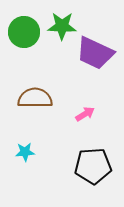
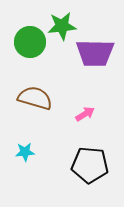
green star: rotated 8 degrees counterclockwise
green circle: moved 6 px right, 10 px down
purple trapezoid: rotated 24 degrees counterclockwise
brown semicircle: rotated 16 degrees clockwise
black pentagon: moved 3 px left, 1 px up; rotated 9 degrees clockwise
